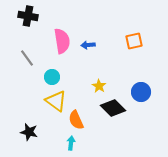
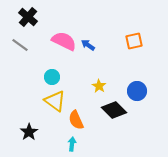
black cross: moved 1 px down; rotated 30 degrees clockwise
pink semicircle: moved 2 px right; rotated 55 degrees counterclockwise
blue arrow: rotated 40 degrees clockwise
gray line: moved 7 px left, 13 px up; rotated 18 degrees counterclockwise
blue circle: moved 4 px left, 1 px up
yellow triangle: moved 1 px left
black diamond: moved 1 px right, 2 px down
black star: rotated 24 degrees clockwise
cyan arrow: moved 1 px right, 1 px down
